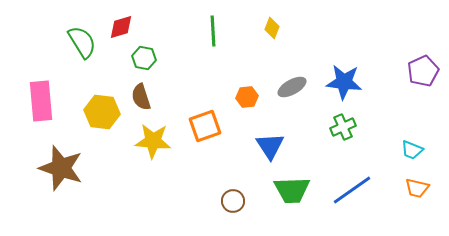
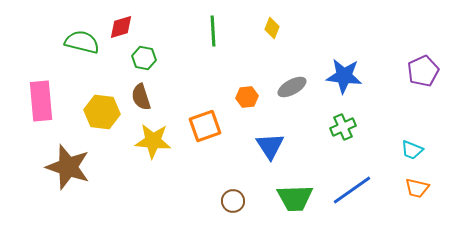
green semicircle: rotated 44 degrees counterclockwise
blue star: moved 6 px up
brown star: moved 7 px right, 1 px up
green trapezoid: moved 3 px right, 8 px down
